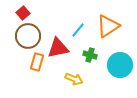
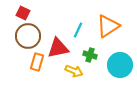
red square: rotated 24 degrees counterclockwise
cyan line: rotated 14 degrees counterclockwise
yellow arrow: moved 8 px up
